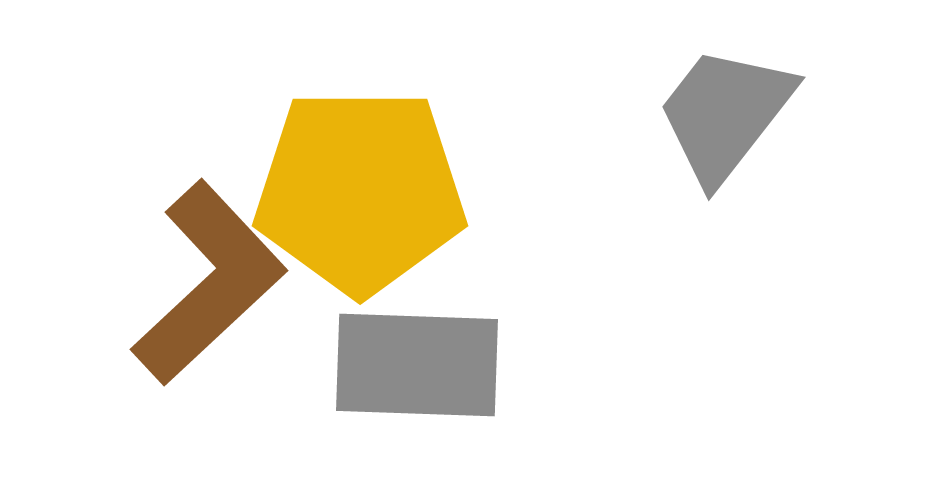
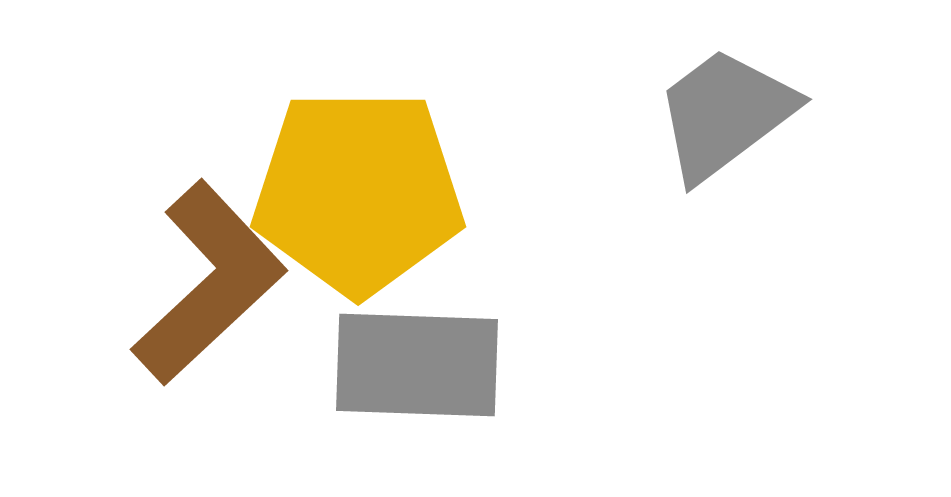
gray trapezoid: rotated 15 degrees clockwise
yellow pentagon: moved 2 px left, 1 px down
